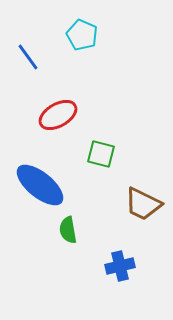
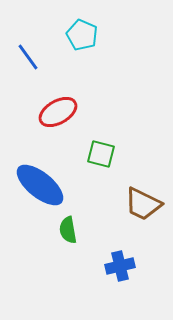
red ellipse: moved 3 px up
